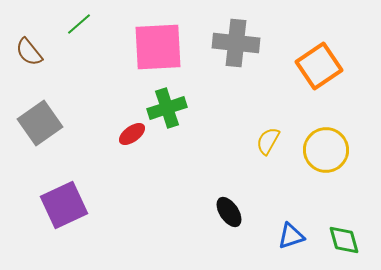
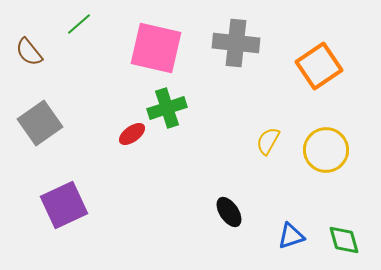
pink square: moved 2 px left, 1 px down; rotated 16 degrees clockwise
